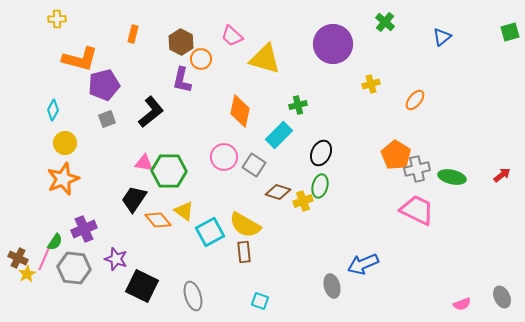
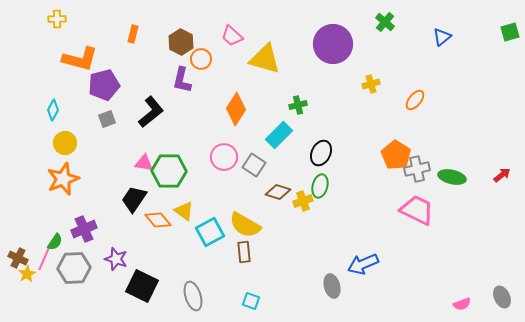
orange diamond at (240, 111): moved 4 px left, 2 px up; rotated 20 degrees clockwise
gray hexagon at (74, 268): rotated 8 degrees counterclockwise
cyan square at (260, 301): moved 9 px left
